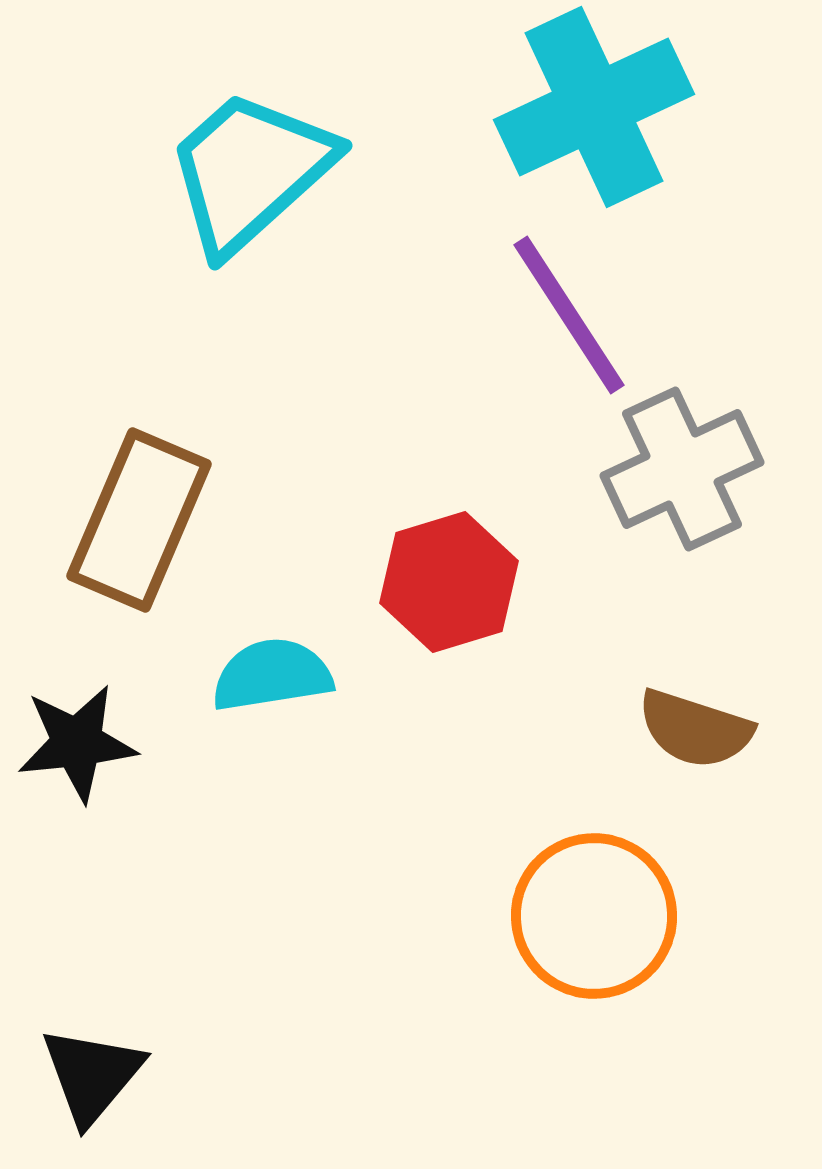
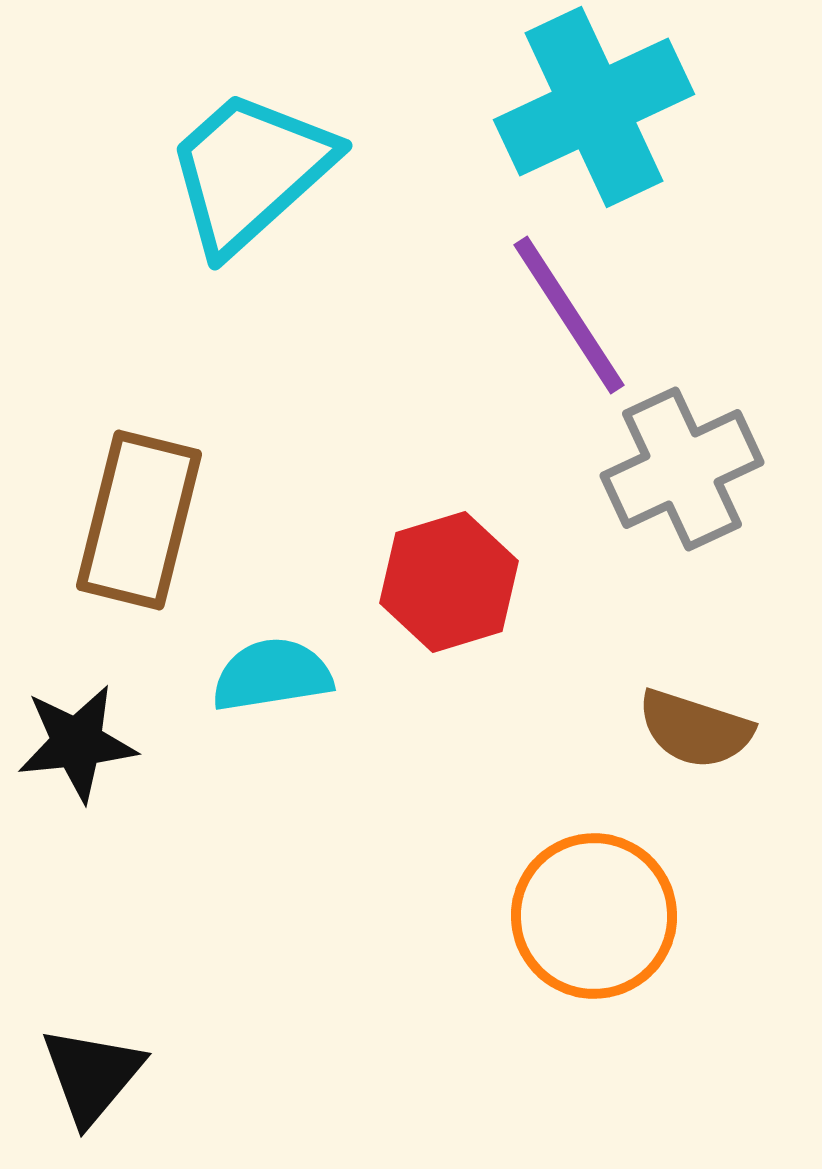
brown rectangle: rotated 9 degrees counterclockwise
